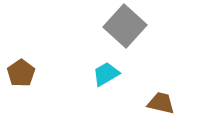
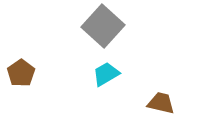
gray square: moved 22 px left
